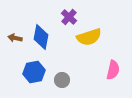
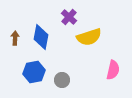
brown arrow: rotated 80 degrees clockwise
